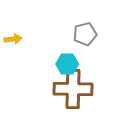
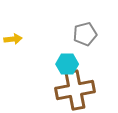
brown cross: moved 2 px right, 1 px down; rotated 12 degrees counterclockwise
